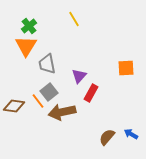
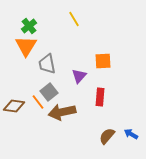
orange square: moved 23 px left, 7 px up
red rectangle: moved 9 px right, 4 px down; rotated 24 degrees counterclockwise
orange line: moved 1 px down
brown semicircle: moved 1 px up
